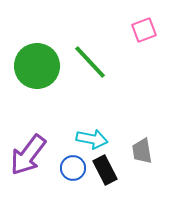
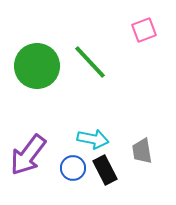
cyan arrow: moved 1 px right
